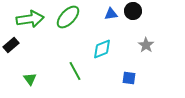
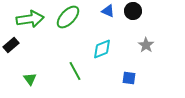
blue triangle: moved 3 px left, 3 px up; rotated 32 degrees clockwise
